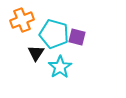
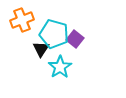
purple square: moved 2 px left, 2 px down; rotated 24 degrees clockwise
black triangle: moved 5 px right, 4 px up
